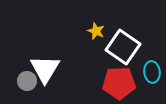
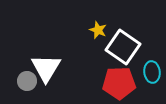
yellow star: moved 2 px right, 1 px up
white triangle: moved 1 px right, 1 px up
